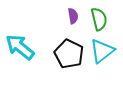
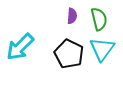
purple semicircle: moved 1 px left; rotated 14 degrees clockwise
cyan arrow: rotated 84 degrees counterclockwise
cyan triangle: moved 2 px up; rotated 16 degrees counterclockwise
